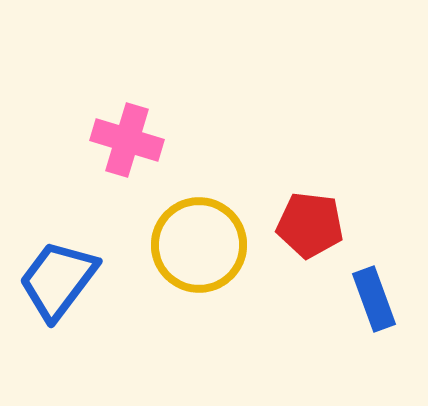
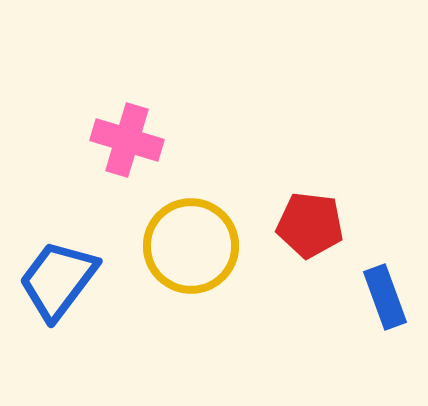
yellow circle: moved 8 px left, 1 px down
blue rectangle: moved 11 px right, 2 px up
